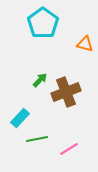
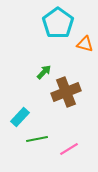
cyan pentagon: moved 15 px right
green arrow: moved 4 px right, 8 px up
cyan rectangle: moved 1 px up
